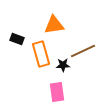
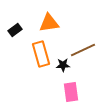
orange triangle: moved 5 px left, 2 px up
black rectangle: moved 2 px left, 9 px up; rotated 56 degrees counterclockwise
brown line: moved 1 px up
pink rectangle: moved 14 px right
